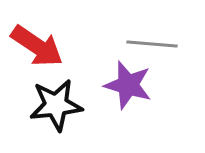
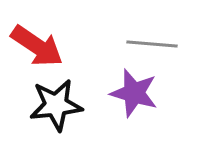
purple star: moved 6 px right, 8 px down
